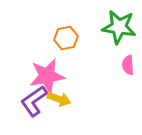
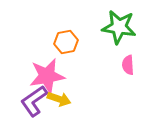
orange hexagon: moved 4 px down
